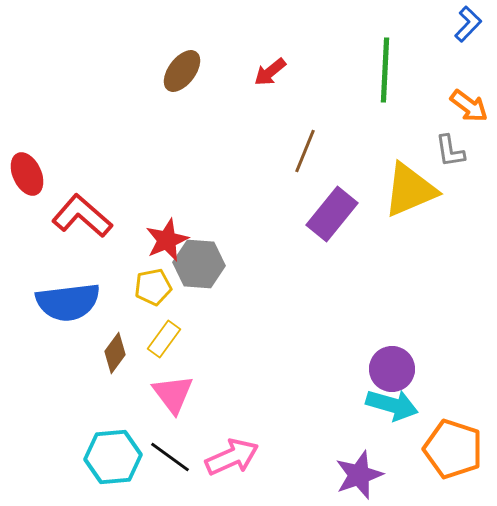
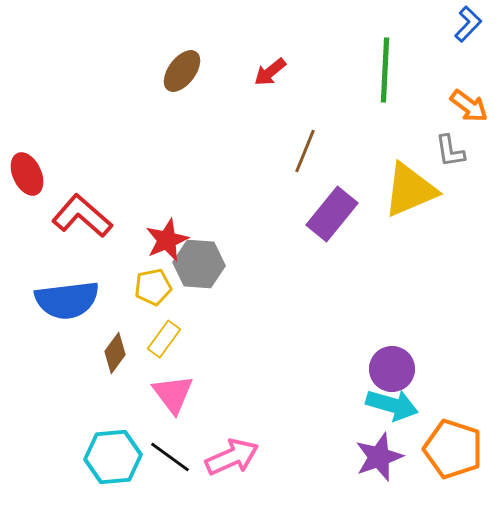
blue semicircle: moved 1 px left, 2 px up
purple star: moved 20 px right, 18 px up
